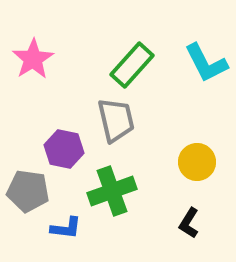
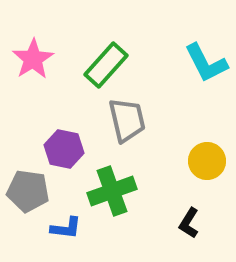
green rectangle: moved 26 px left
gray trapezoid: moved 11 px right
yellow circle: moved 10 px right, 1 px up
